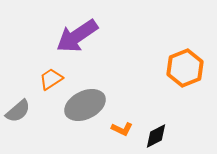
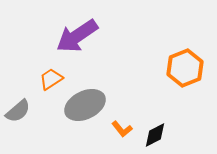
orange L-shape: rotated 25 degrees clockwise
black diamond: moved 1 px left, 1 px up
